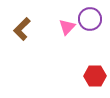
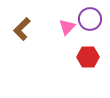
red hexagon: moved 7 px left, 19 px up
